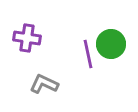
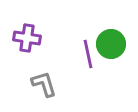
gray L-shape: rotated 48 degrees clockwise
